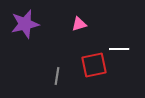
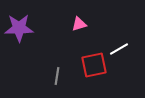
purple star: moved 6 px left, 4 px down; rotated 12 degrees clockwise
white line: rotated 30 degrees counterclockwise
